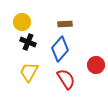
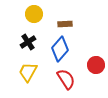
yellow circle: moved 12 px right, 8 px up
black cross: rotated 35 degrees clockwise
yellow trapezoid: moved 1 px left
